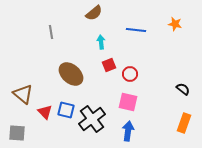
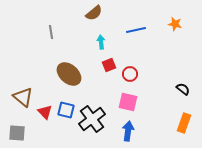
blue line: rotated 18 degrees counterclockwise
brown ellipse: moved 2 px left
brown triangle: moved 3 px down
